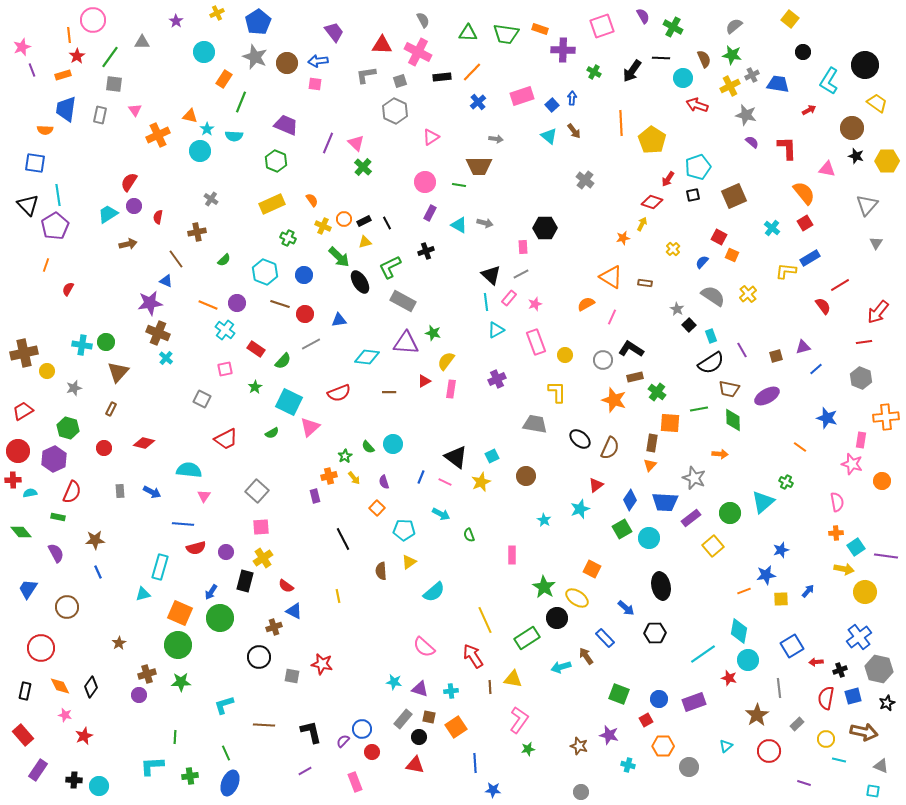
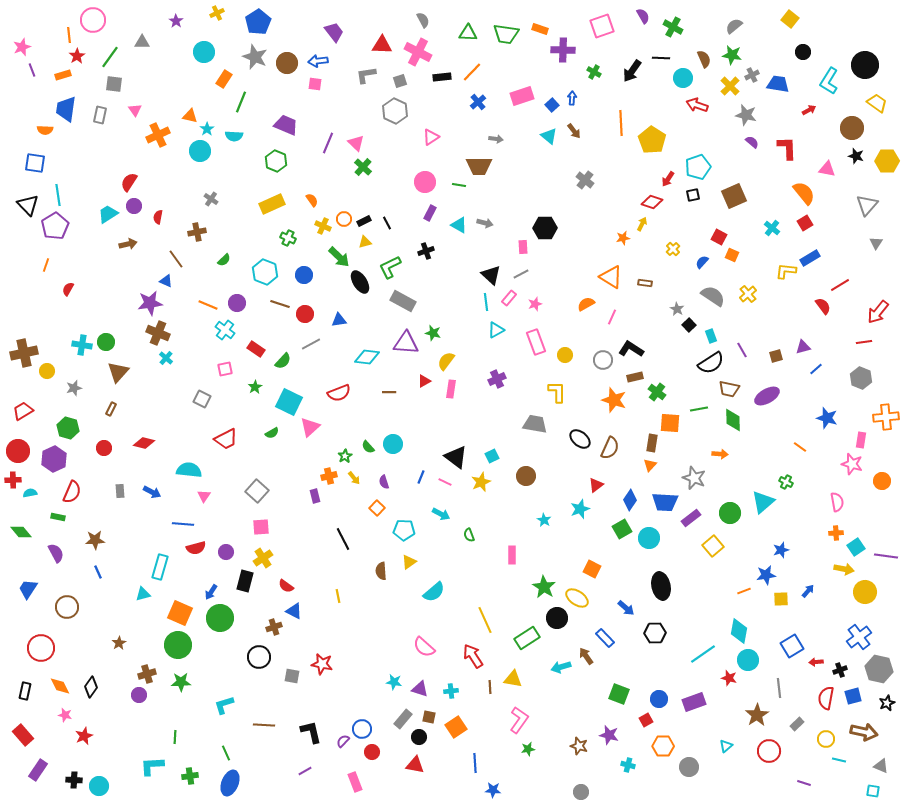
yellow cross at (730, 86): rotated 18 degrees counterclockwise
